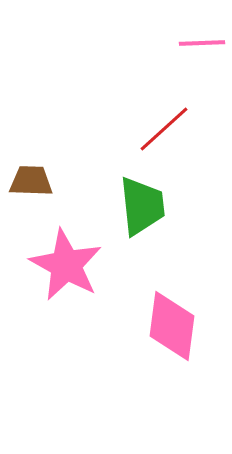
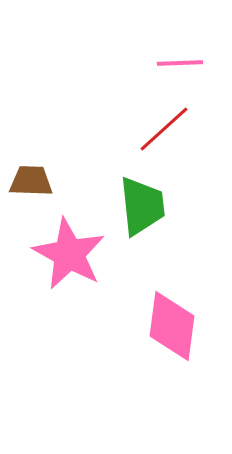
pink line: moved 22 px left, 20 px down
pink star: moved 3 px right, 11 px up
